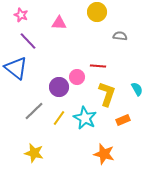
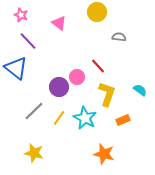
pink triangle: rotated 35 degrees clockwise
gray semicircle: moved 1 px left, 1 px down
red line: rotated 42 degrees clockwise
cyan semicircle: moved 3 px right, 1 px down; rotated 24 degrees counterclockwise
